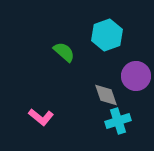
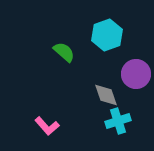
purple circle: moved 2 px up
pink L-shape: moved 6 px right, 9 px down; rotated 10 degrees clockwise
